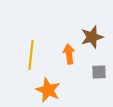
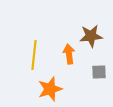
brown star: moved 1 px left, 1 px up; rotated 10 degrees clockwise
yellow line: moved 3 px right
orange star: moved 2 px right, 1 px up; rotated 30 degrees clockwise
